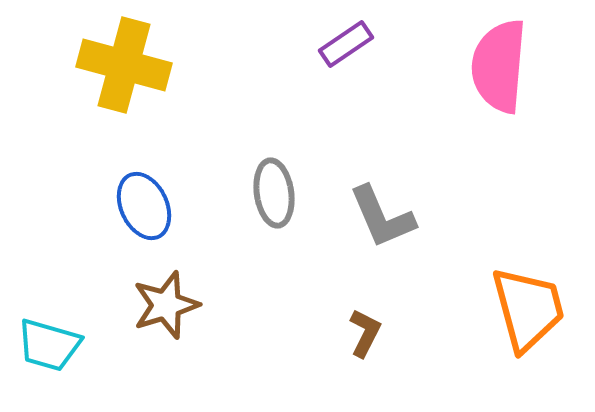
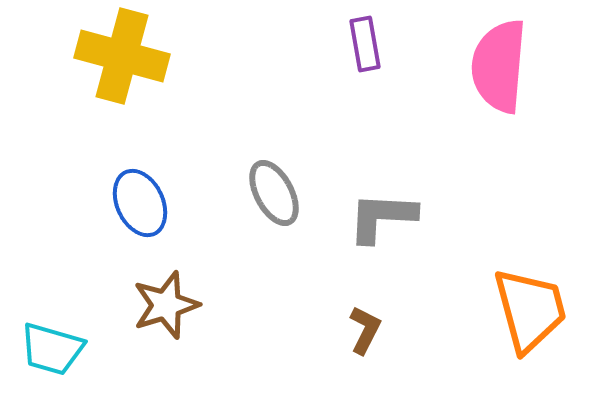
purple rectangle: moved 19 px right; rotated 66 degrees counterclockwise
yellow cross: moved 2 px left, 9 px up
gray ellipse: rotated 20 degrees counterclockwise
blue ellipse: moved 4 px left, 3 px up
gray L-shape: rotated 116 degrees clockwise
orange trapezoid: moved 2 px right, 1 px down
brown L-shape: moved 3 px up
cyan trapezoid: moved 3 px right, 4 px down
